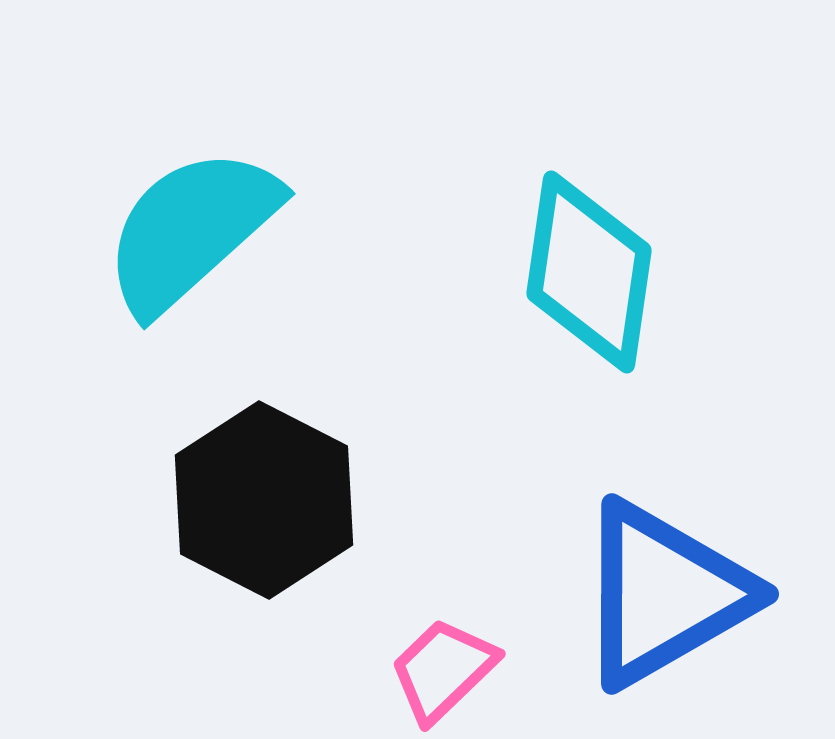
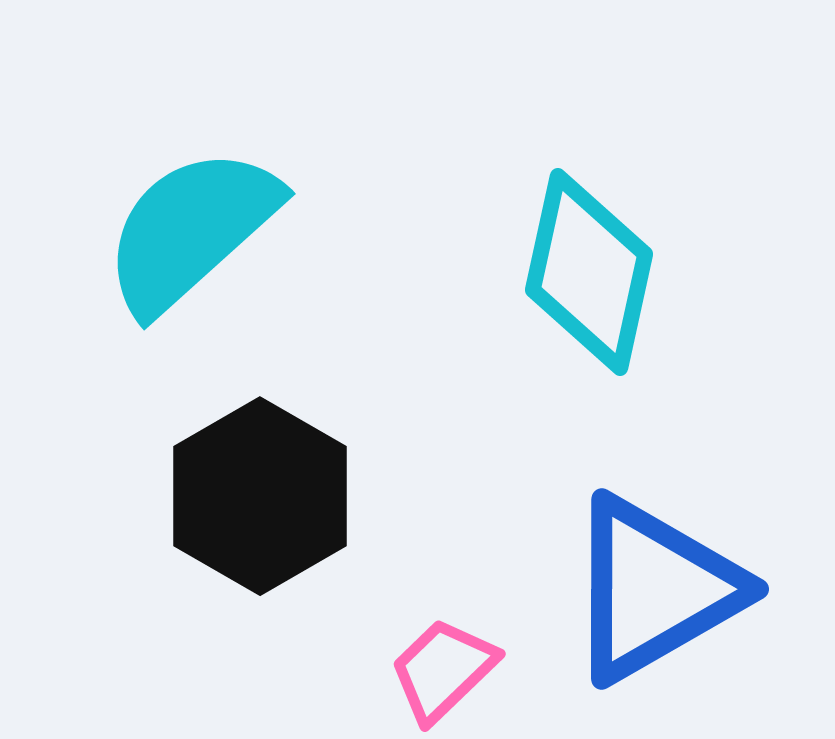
cyan diamond: rotated 4 degrees clockwise
black hexagon: moved 4 px left, 4 px up; rotated 3 degrees clockwise
blue triangle: moved 10 px left, 5 px up
